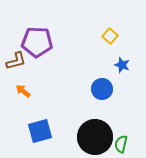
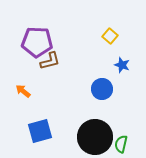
brown L-shape: moved 34 px right
